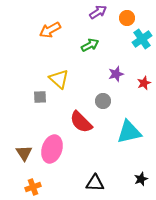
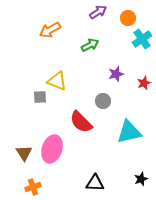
orange circle: moved 1 px right
yellow triangle: moved 2 px left, 2 px down; rotated 20 degrees counterclockwise
